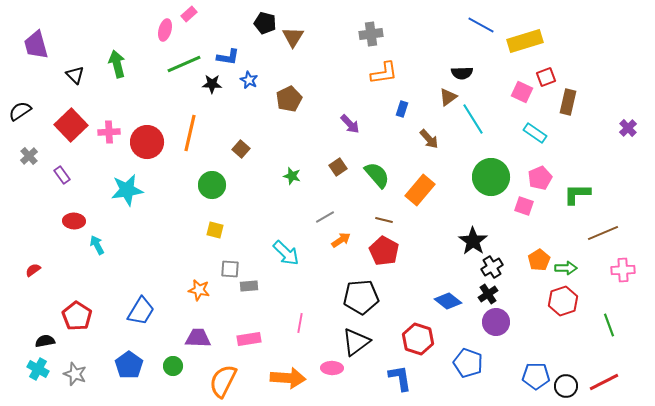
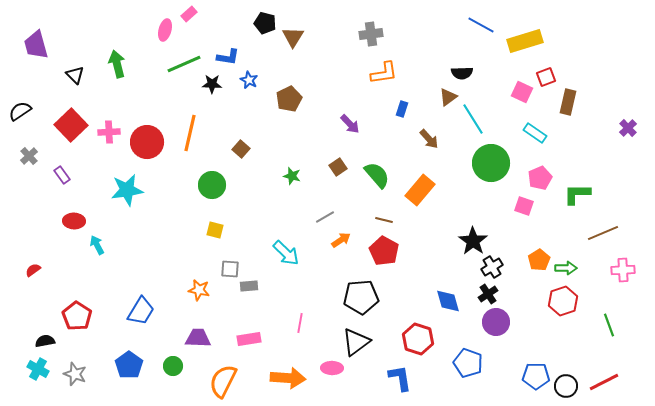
green circle at (491, 177): moved 14 px up
blue diamond at (448, 301): rotated 36 degrees clockwise
